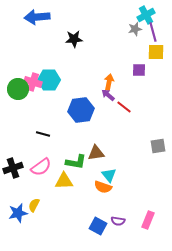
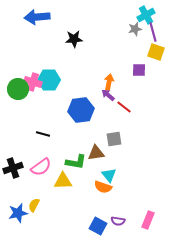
yellow square: rotated 18 degrees clockwise
gray square: moved 44 px left, 7 px up
yellow triangle: moved 1 px left
